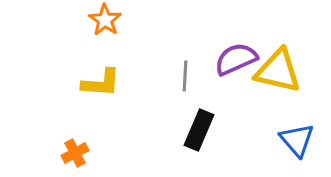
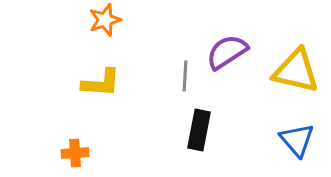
orange star: rotated 20 degrees clockwise
purple semicircle: moved 9 px left, 7 px up; rotated 9 degrees counterclockwise
yellow triangle: moved 18 px right
black rectangle: rotated 12 degrees counterclockwise
orange cross: rotated 24 degrees clockwise
